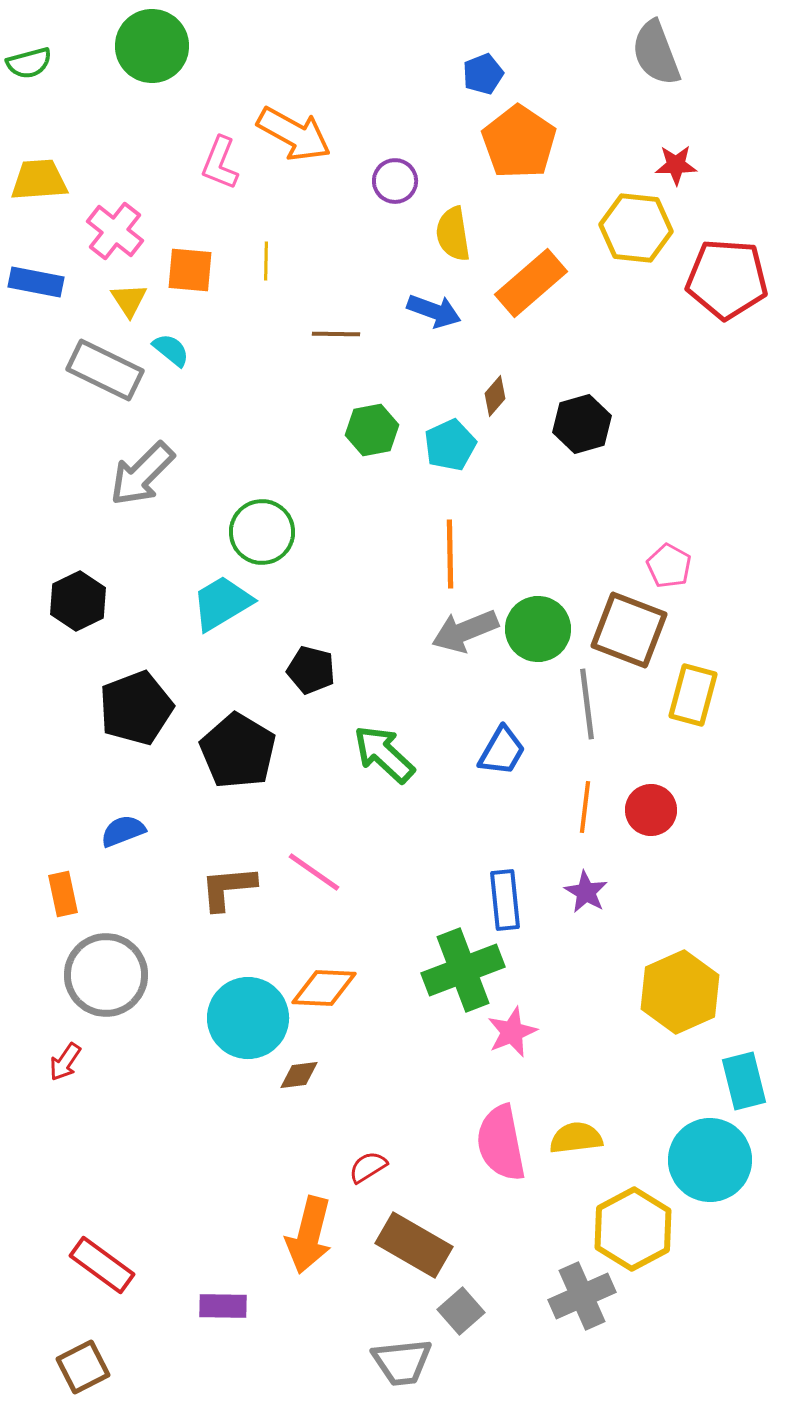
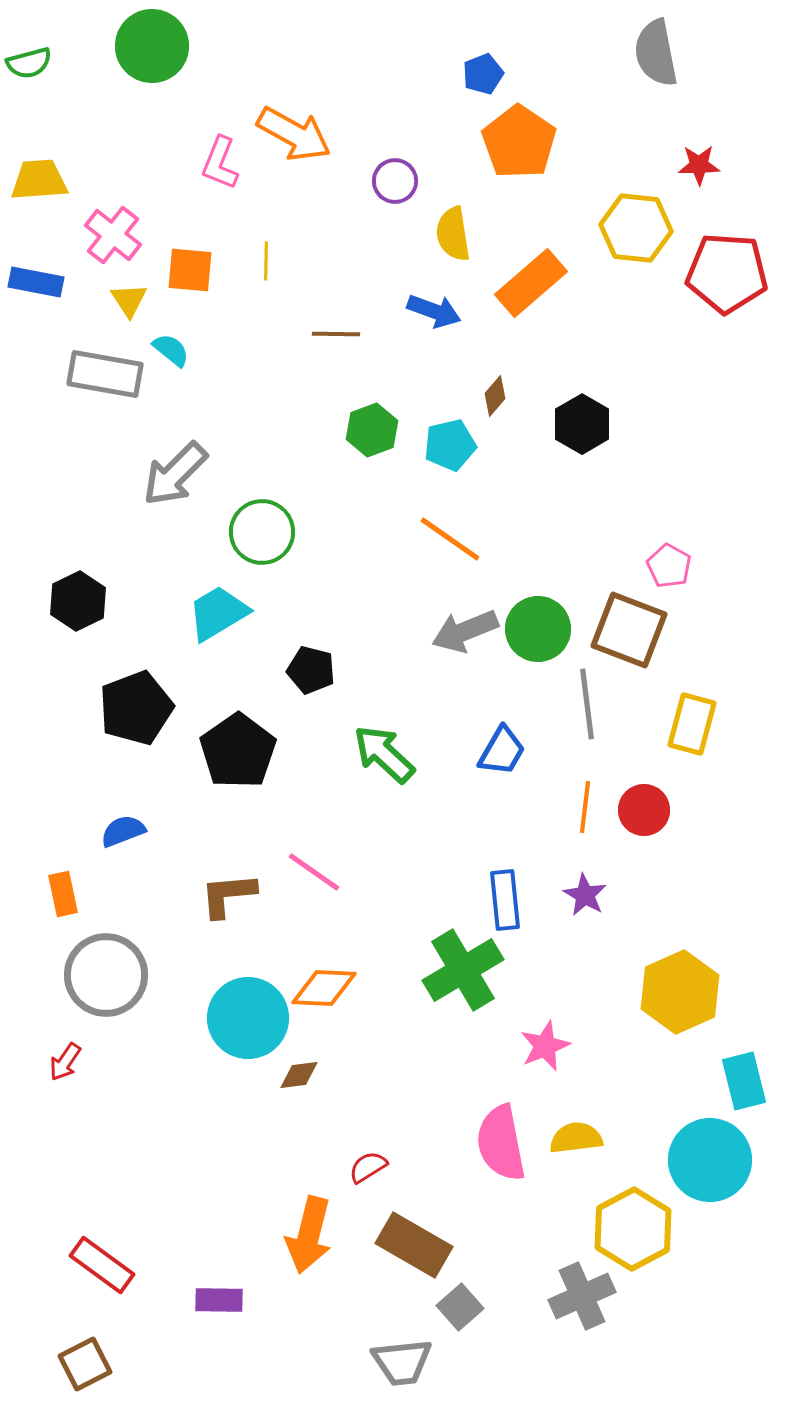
gray semicircle at (656, 53): rotated 10 degrees clockwise
red star at (676, 165): moved 23 px right
pink cross at (115, 231): moved 2 px left, 4 px down
red pentagon at (727, 279): moved 6 px up
gray rectangle at (105, 370): moved 4 px down; rotated 16 degrees counterclockwise
black hexagon at (582, 424): rotated 14 degrees counterclockwise
green hexagon at (372, 430): rotated 9 degrees counterclockwise
cyan pentagon at (450, 445): rotated 12 degrees clockwise
gray arrow at (142, 474): moved 33 px right
orange line at (450, 554): moved 15 px up; rotated 54 degrees counterclockwise
cyan trapezoid at (222, 603): moved 4 px left, 10 px down
yellow rectangle at (693, 695): moved 1 px left, 29 px down
black pentagon at (238, 751): rotated 6 degrees clockwise
red circle at (651, 810): moved 7 px left
brown L-shape at (228, 888): moved 7 px down
purple star at (586, 892): moved 1 px left, 3 px down
green cross at (463, 970): rotated 10 degrees counterclockwise
pink star at (512, 1032): moved 33 px right, 14 px down
purple rectangle at (223, 1306): moved 4 px left, 6 px up
gray square at (461, 1311): moved 1 px left, 4 px up
brown square at (83, 1367): moved 2 px right, 3 px up
